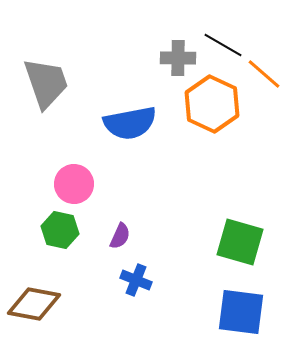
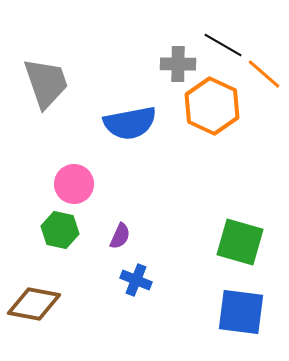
gray cross: moved 6 px down
orange hexagon: moved 2 px down
